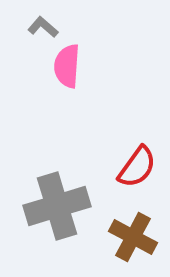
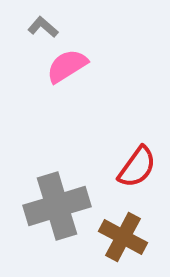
pink semicircle: rotated 54 degrees clockwise
brown cross: moved 10 px left
